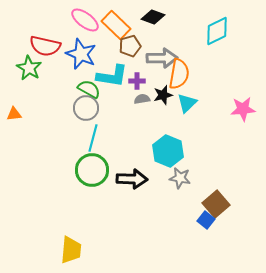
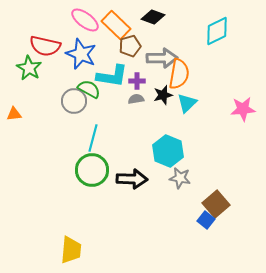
gray semicircle: moved 6 px left
gray circle: moved 12 px left, 7 px up
